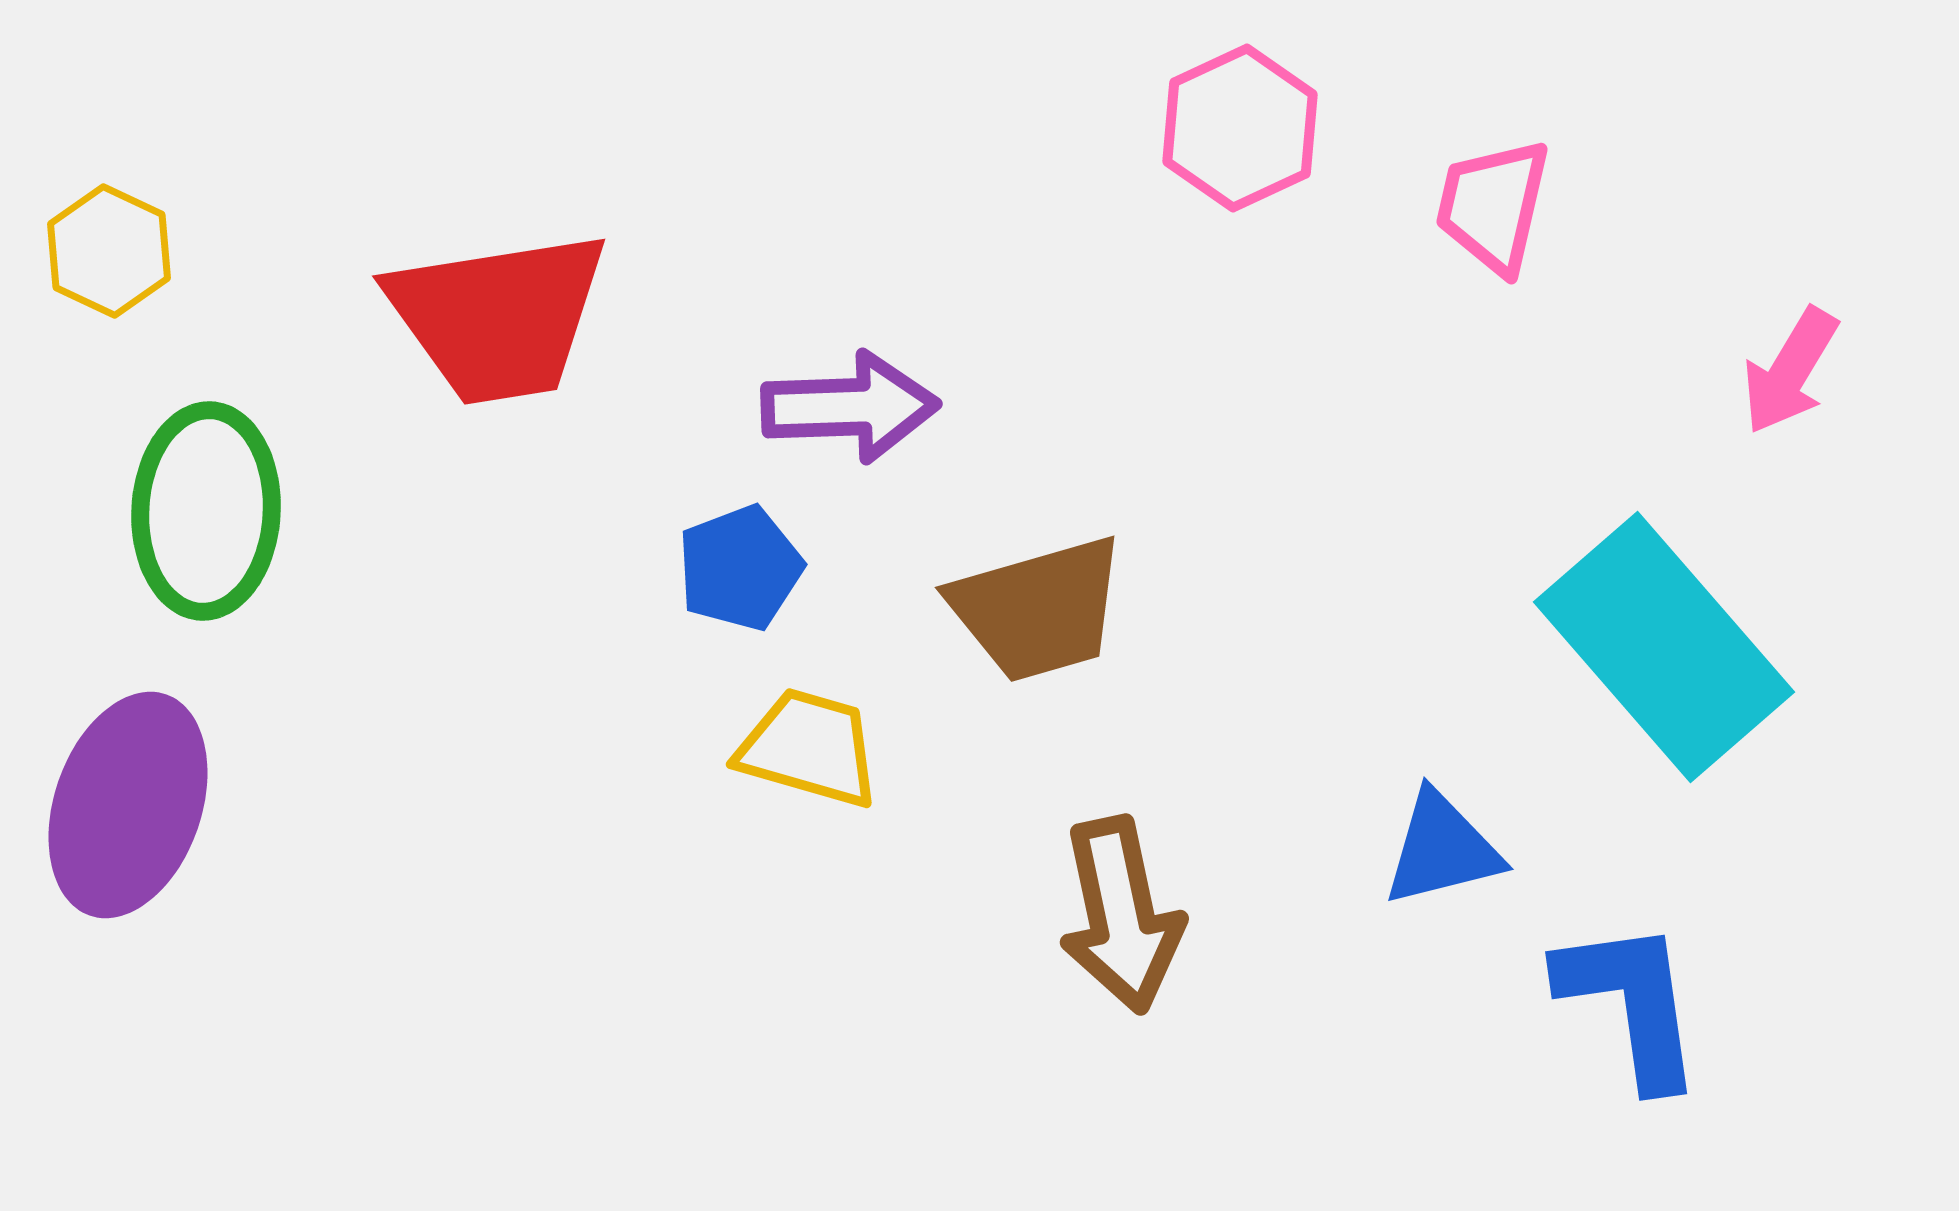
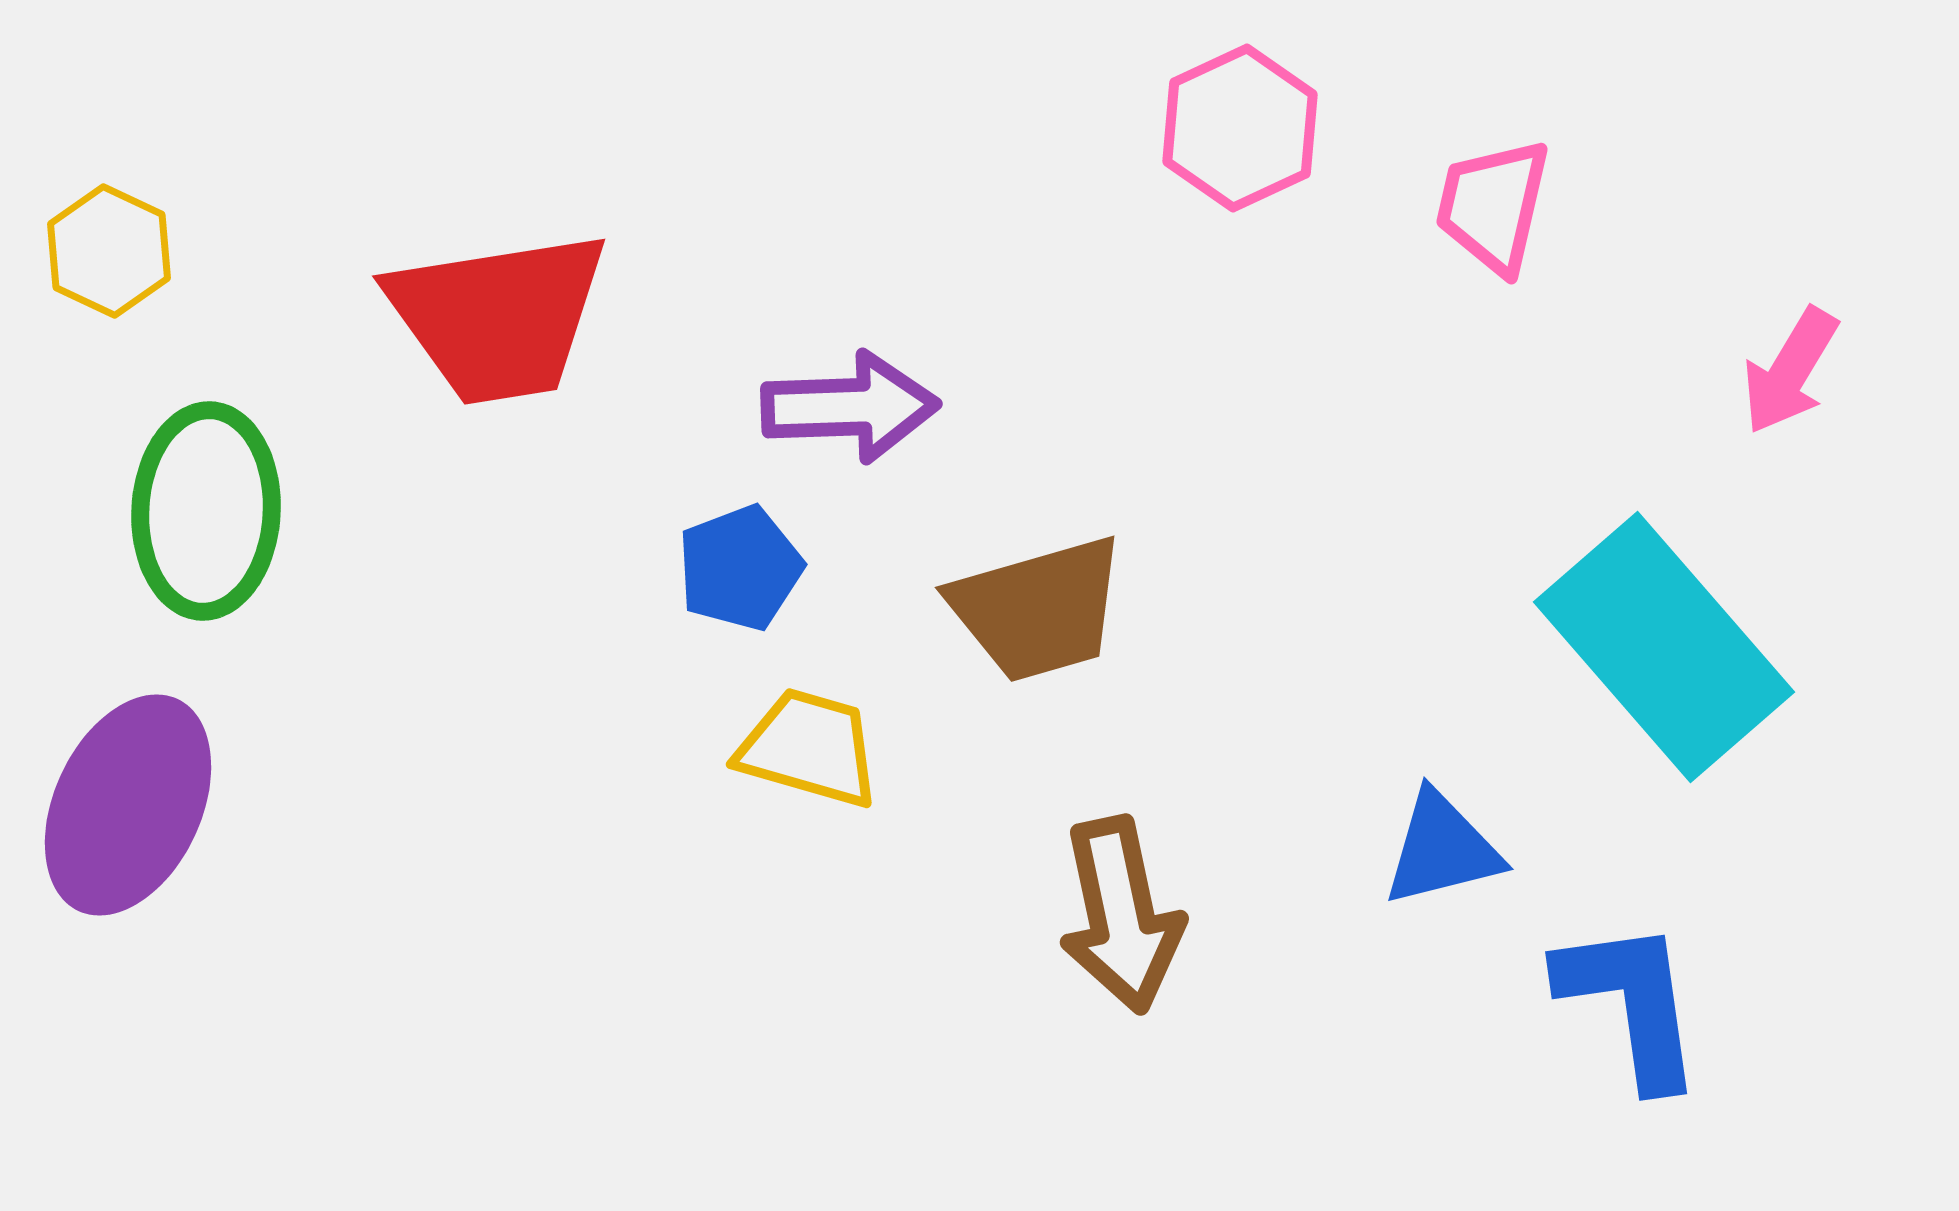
purple ellipse: rotated 6 degrees clockwise
